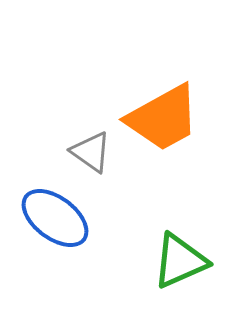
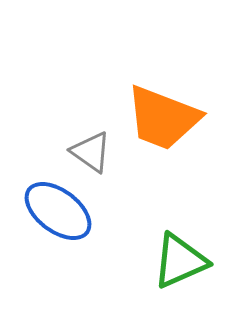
orange trapezoid: rotated 50 degrees clockwise
blue ellipse: moved 3 px right, 7 px up
